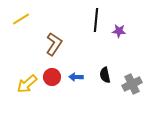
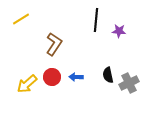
black semicircle: moved 3 px right
gray cross: moved 3 px left, 1 px up
